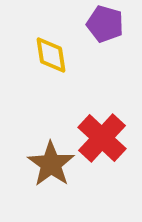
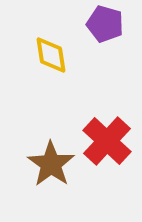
red cross: moved 5 px right, 3 px down
